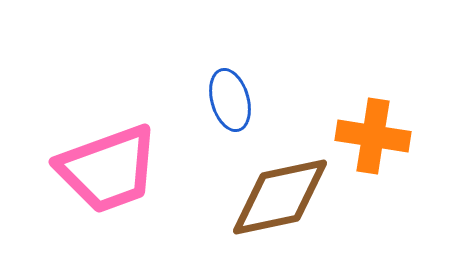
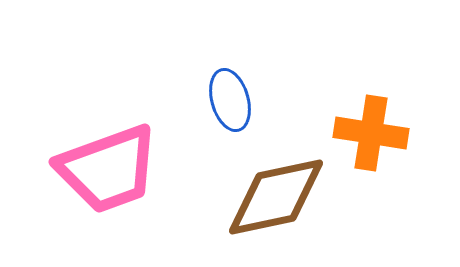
orange cross: moved 2 px left, 3 px up
brown diamond: moved 4 px left
